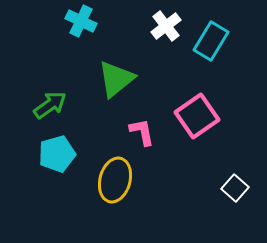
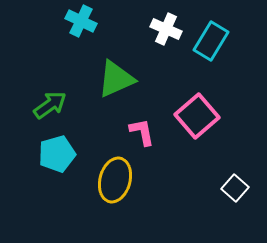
white cross: moved 3 px down; rotated 28 degrees counterclockwise
green triangle: rotated 15 degrees clockwise
pink square: rotated 6 degrees counterclockwise
